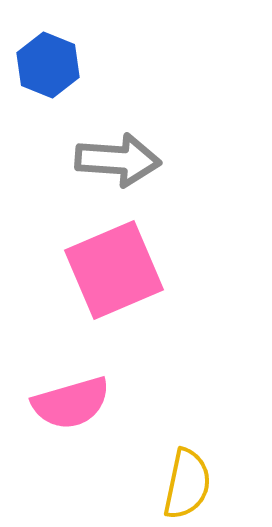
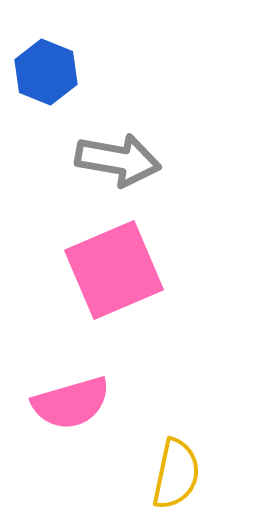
blue hexagon: moved 2 px left, 7 px down
gray arrow: rotated 6 degrees clockwise
yellow semicircle: moved 11 px left, 10 px up
